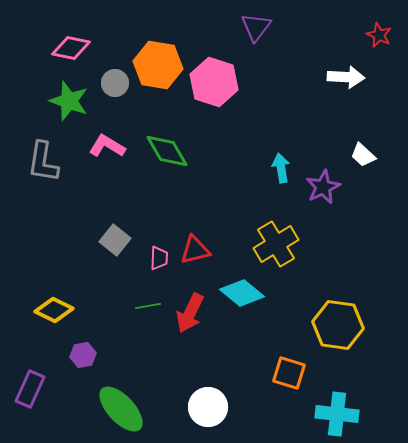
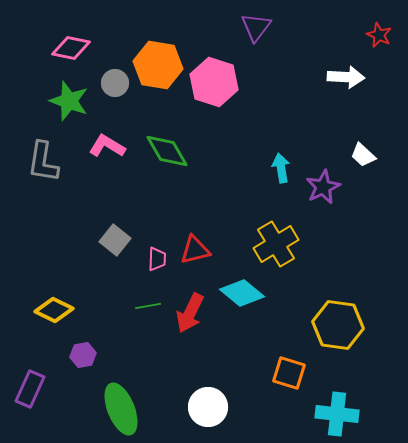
pink trapezoid: moved 2 px left, 1 px down
green ellipse: rotated 21 degrees clockwise
